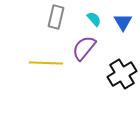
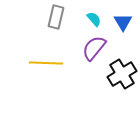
purple semicircle: moved 10 px right
